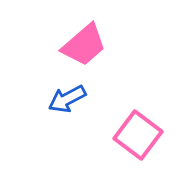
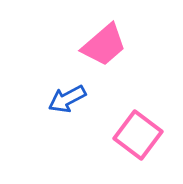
pink trapezoid: moved 20 px right
